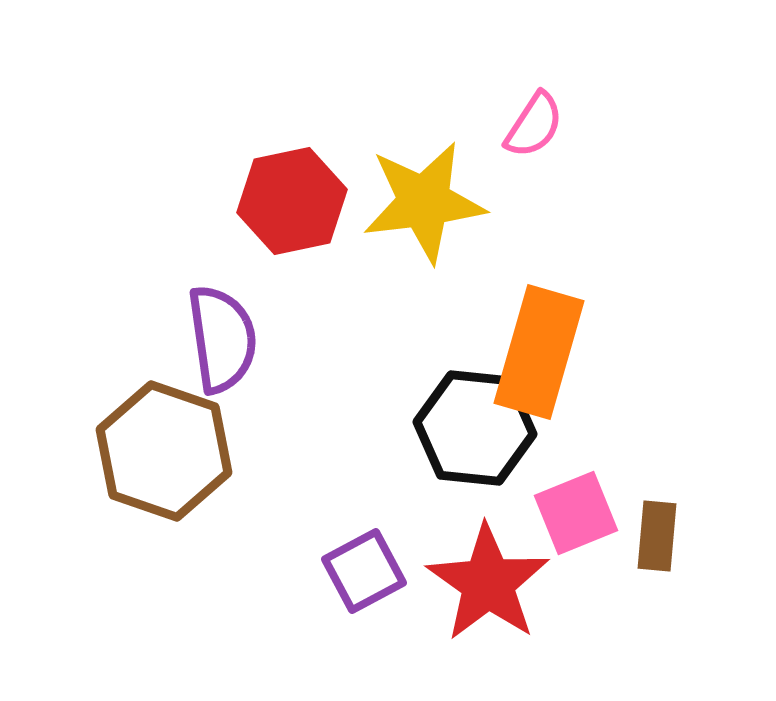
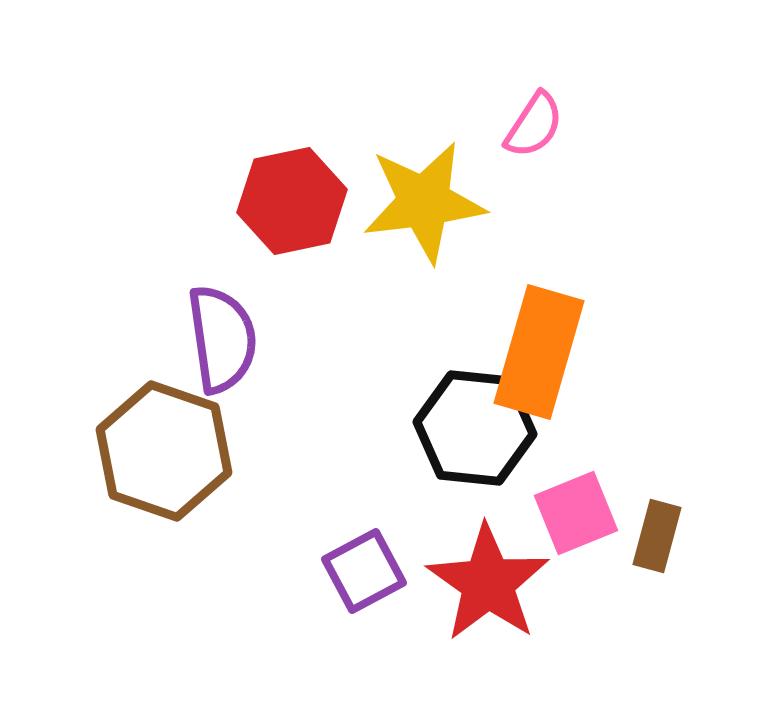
brown rectangle: rotated 10 degrees clockwise
